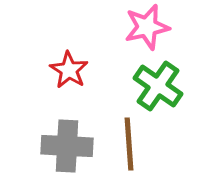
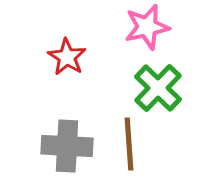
red star: moved 2 px left, 13 px up
green cross: moved 2 px down; rotated 9 degrees clockwise
